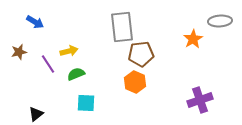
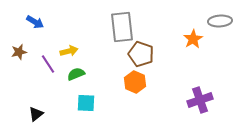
brown pentagon: rotated 25 degrees clockwise
